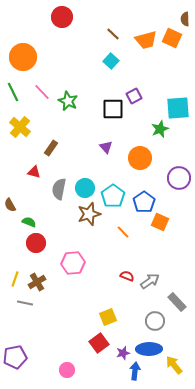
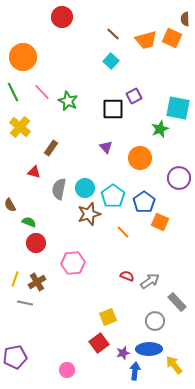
cyan square at (178, 108): rotated 15 degrees clockwise
